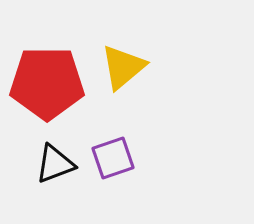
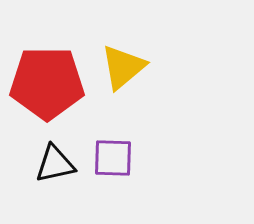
purple square: rotated 21 degrees clockwise
black triangle: rotated 9 degrees clockwise
